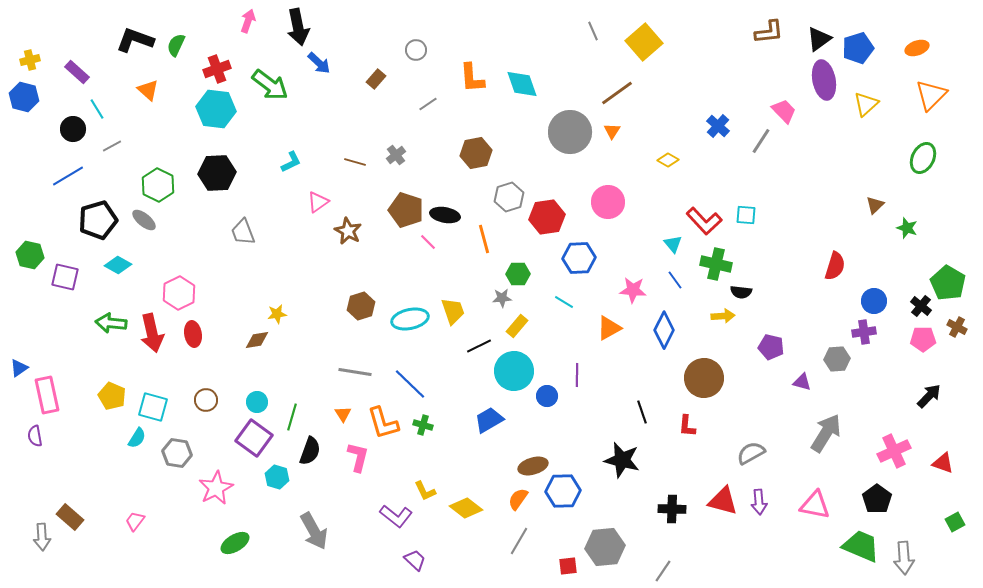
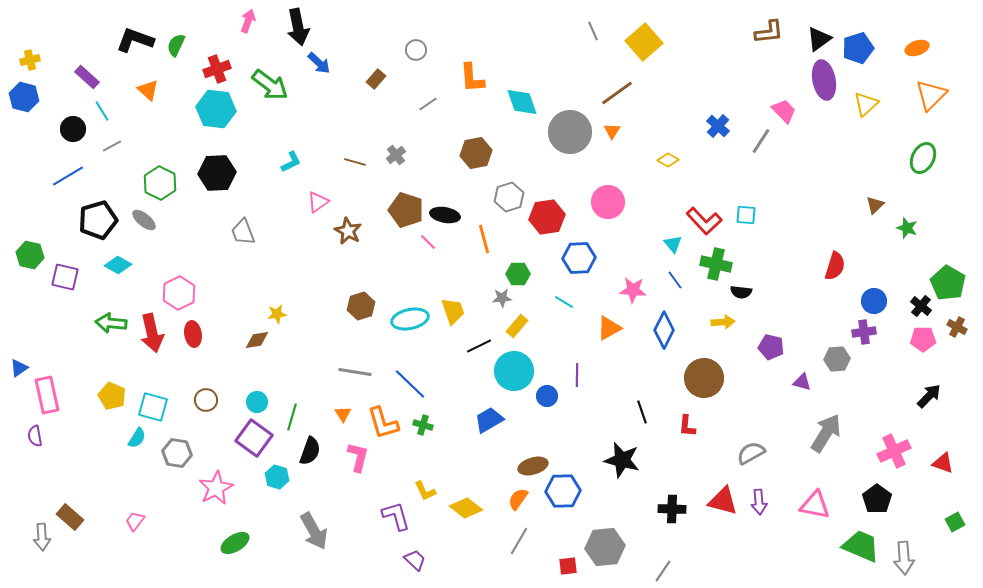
purple rectangle at (77, 72): moved 10 px right, 5 px down
cyan diamond at (522, 84): moved 18 px down
cyan line at (97, 109): moved 5 px right, 2 px down
green hexagon at (158, 185): moved 2 px right, 2 px up
yellow arrow at (723, 316): moved 6 px down
purple L-shape at (396, 516): rotated 144 degrees counterclockwise
